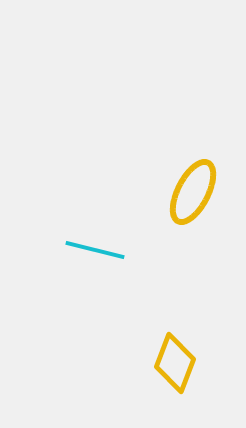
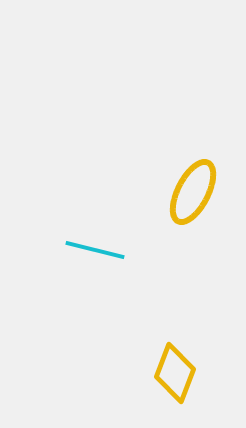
yellow diamond: moved 10 px down
